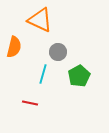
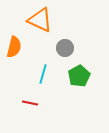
gray circle: moved 7 px right, 4 px up
